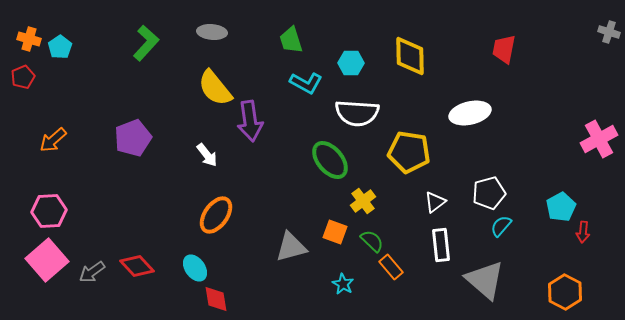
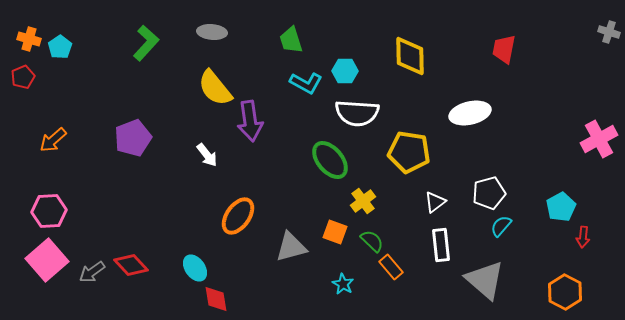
cyan hexagon at (351, 63): moved 6 px left, 8 px down
orange ellipse at (216, 215): moved 22 px right, 1 px down
red arrow at (583, 232): moved 5 px down
red diamond at (137, 266): moved 6 px left, 1 px up
